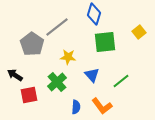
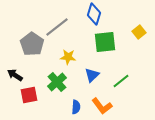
blue triangle: rotated 28 degrees clockwise
